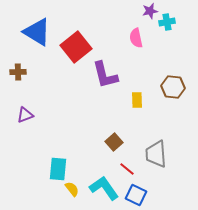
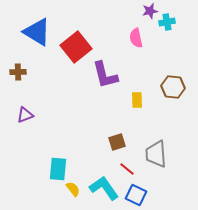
brown square: moved 3 px right; rotated 24 degrees clockwise
yellow semicircle: moved 1 px right
